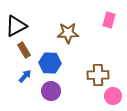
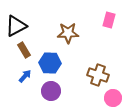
brown cross: rotated 20 degrees clockwise
pink circle: moved 2 px down
